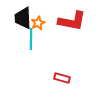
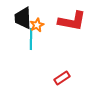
orange star: moved 1 px left, 2 px down
red rectangle: rotated 49 degrees counterclockwise
